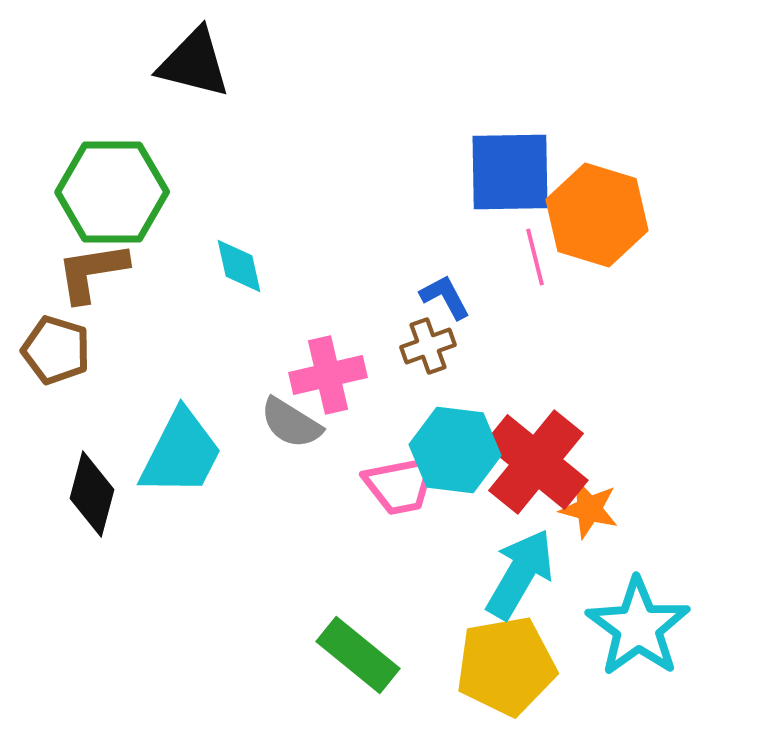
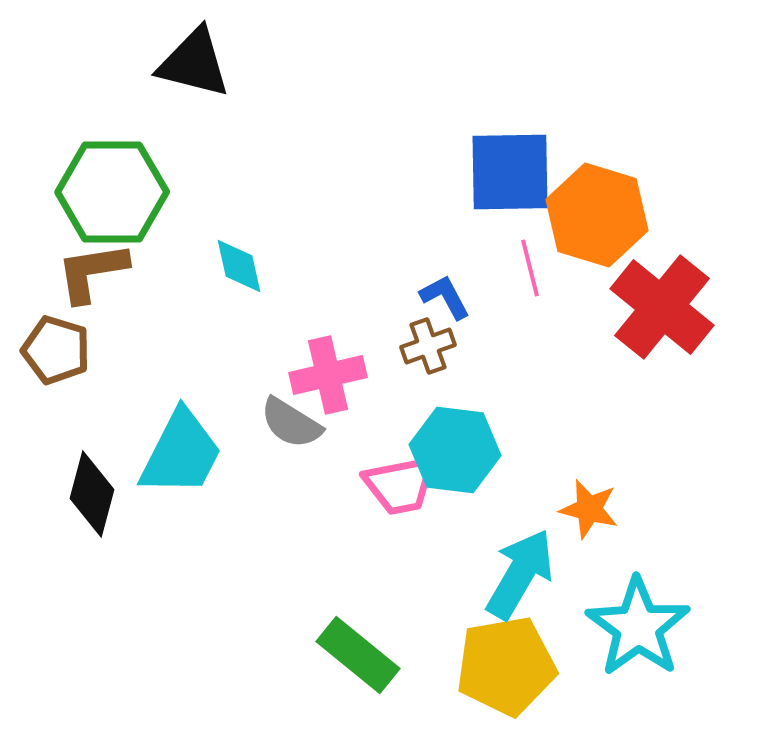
pink line: moved 5 px left, 11 px down
red cross: moved 126 px right, 155 px up
